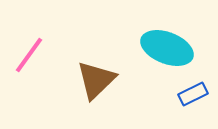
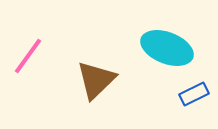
pink line: moved 1 px left, 1 px down
blue rectangle: moved 1 px right
